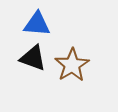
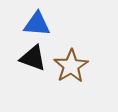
brown star: moved 1 px left, 1 px down
